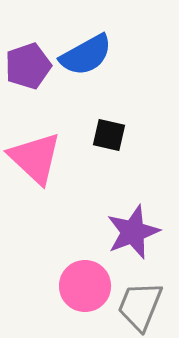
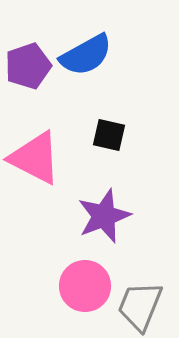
pink triangle: rotated 16 degrees counterclockwise
purple star: moved 29 px left, 16 px up
